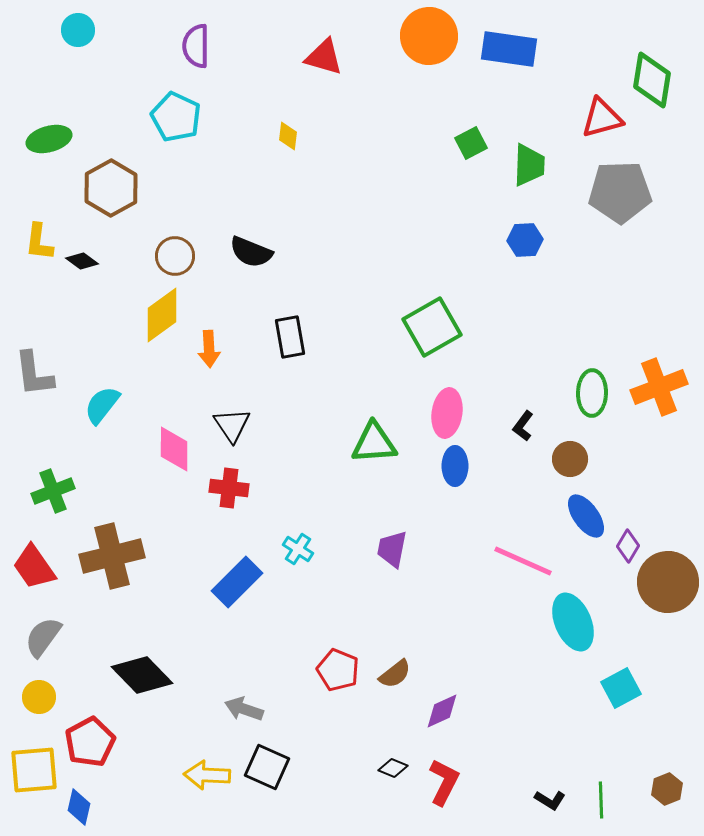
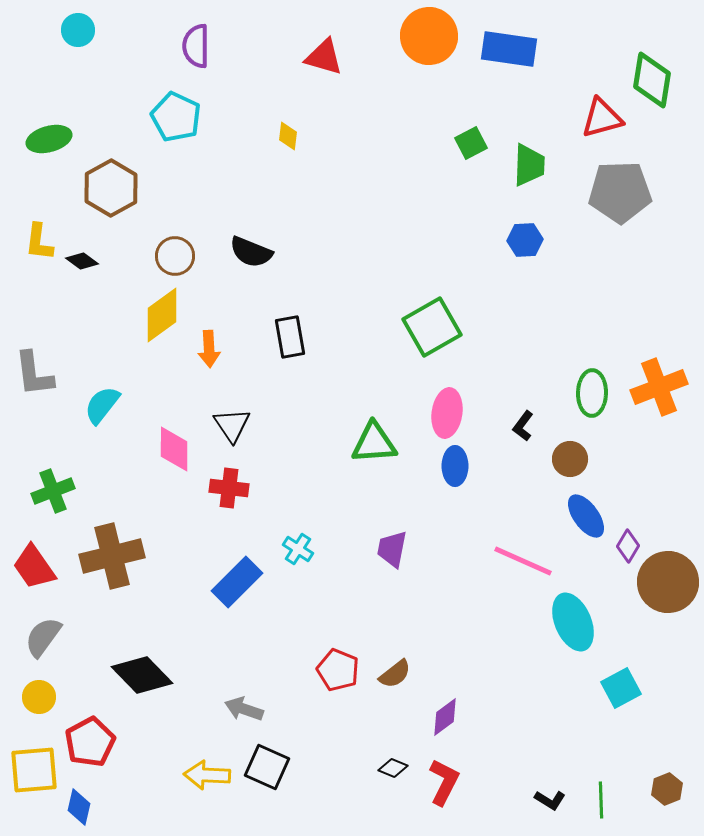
purple diamond at (442, 711): moved 3 px right, 6 px down; rotated 12 degrees counterclockwise
